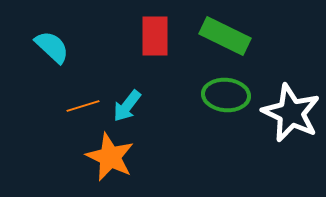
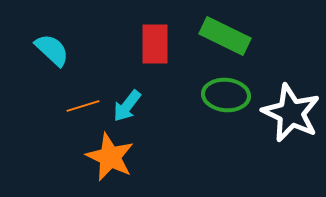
red rectangle: moved 8 px down
cyan semicircle: moved 3 px down
